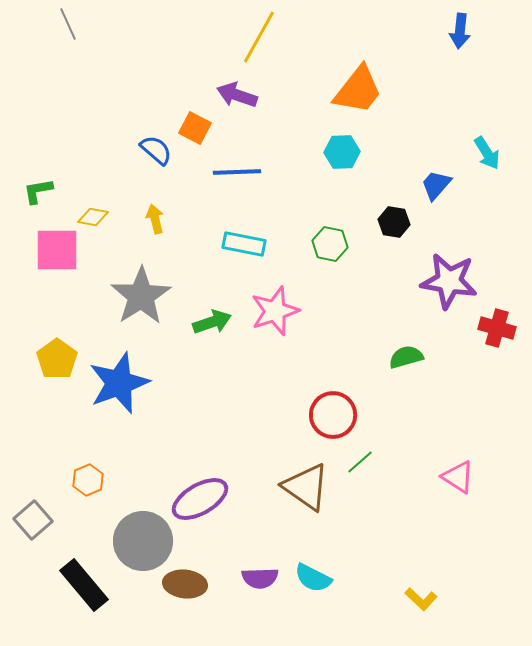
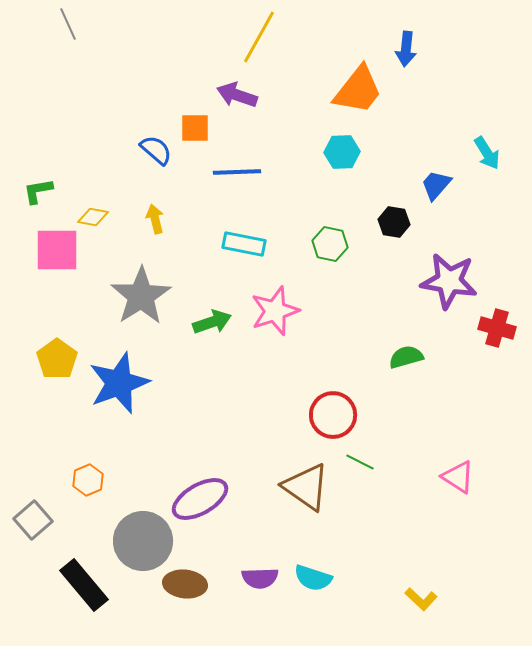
blue arrow: moved 54 px left, 18 px down
orange square: rotated 28 degrees counterclockwise
green line: rotated 68 degrees clockwise
cyan semicircle: rotated 9 degrees counterclockwise
